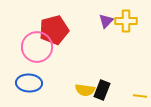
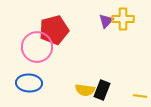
yellow cross: moved 3 px left, 2 px up
